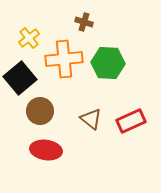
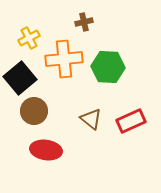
brown cross: rotated 30 degrees counterclockwise
yellow cross: rotated 10 degrees clockwise
green hexagon: moved 4 px down
brown circle: moved 6 px left
